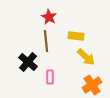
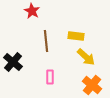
red star: moved 17 px left, 6 px up
black cross: moved 15 px left
orange cross: rotated 18 degrees counterclockwise
